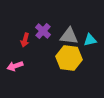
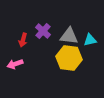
red arrow: moved 2 px left
pink arrow: moved 2 px up
